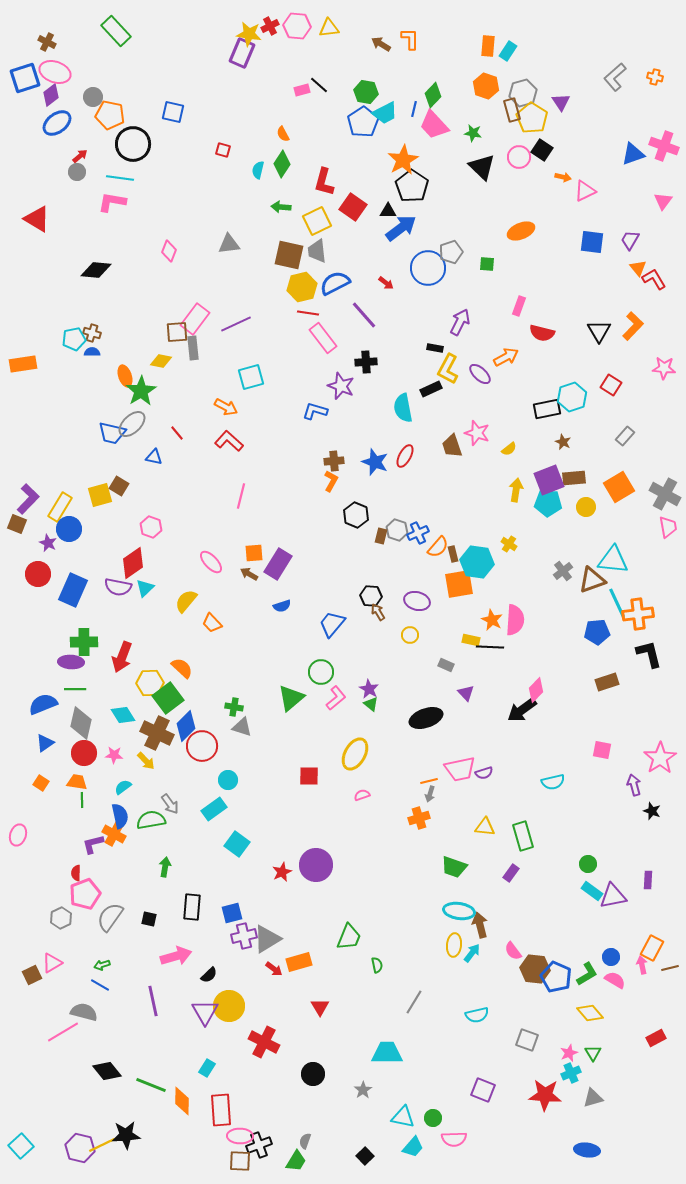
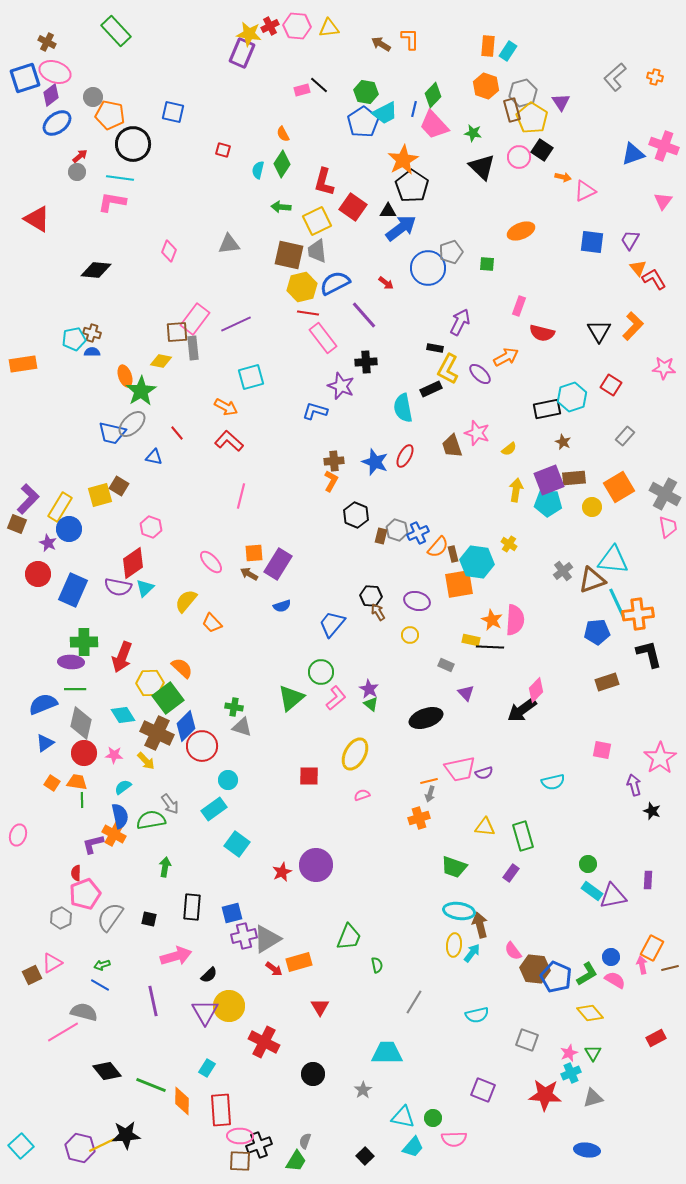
yellow circle at (586, 507): moved 6 px right
orange square at (41, 783): moved 11 px right
